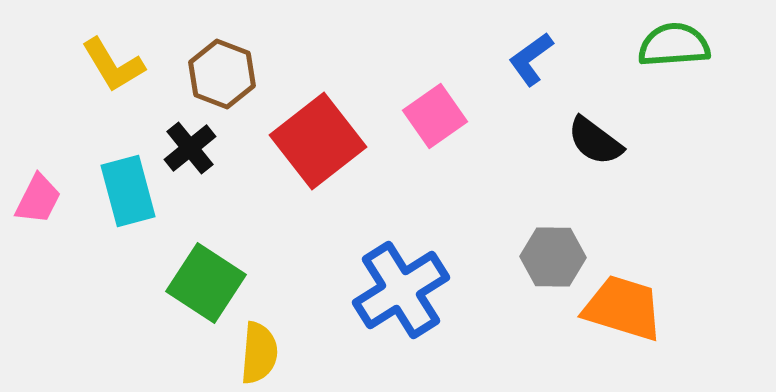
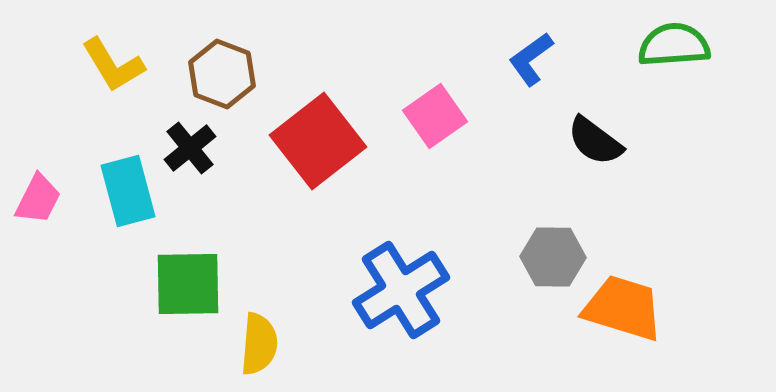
green square: moved 18 px left, 1 px down; rotated 34 degrees counterclockwise
yellow semicircle: moved 9 px up
